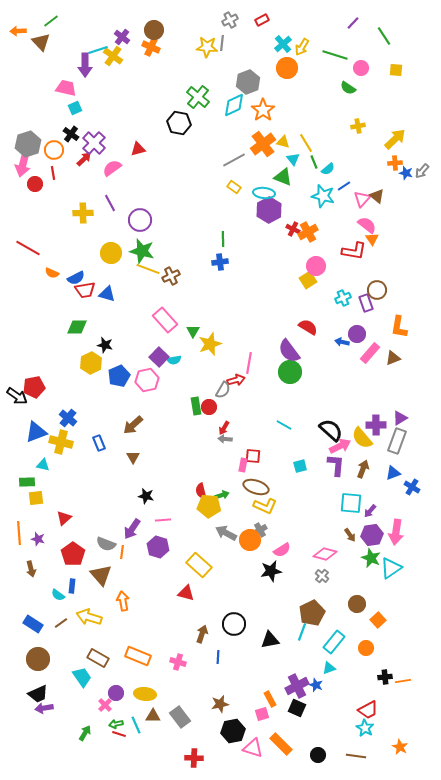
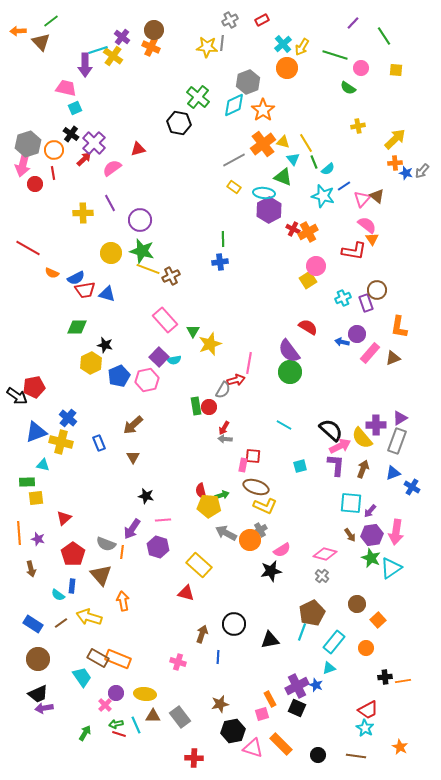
orange rectangle at (138, 656): moved 20 px left, 3 px down
